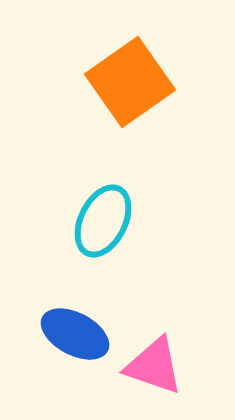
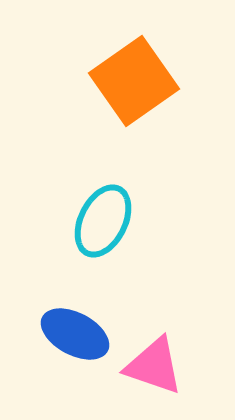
orange square: moved 4 px right, 1 px up
